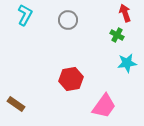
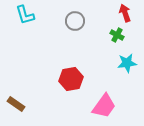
cyan L-shape: rotated 135 degrees clockwise
gray circle: moved 7 px right, 1 px down
